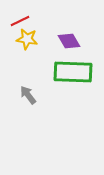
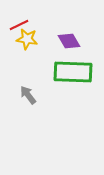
red line: moved 1 px left, 4 px down
